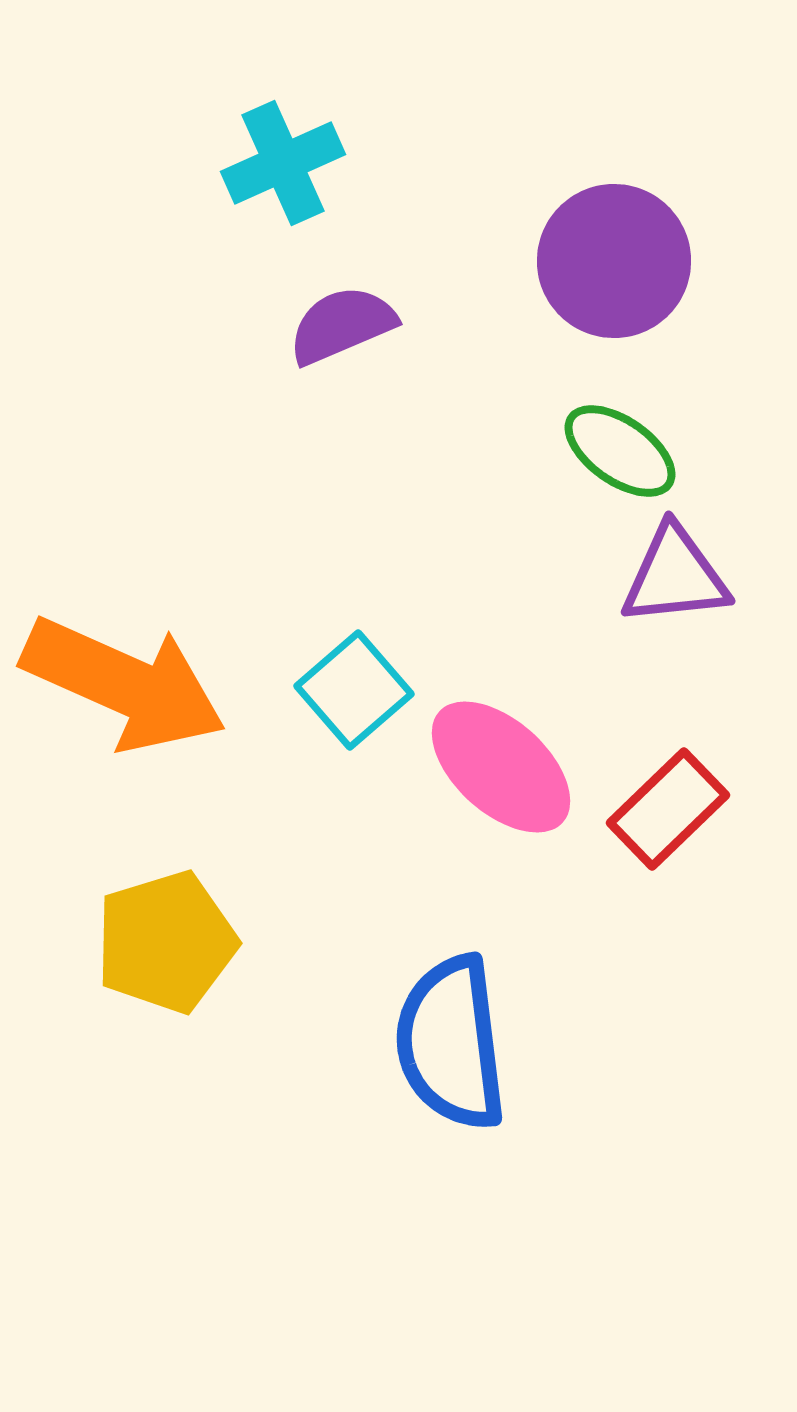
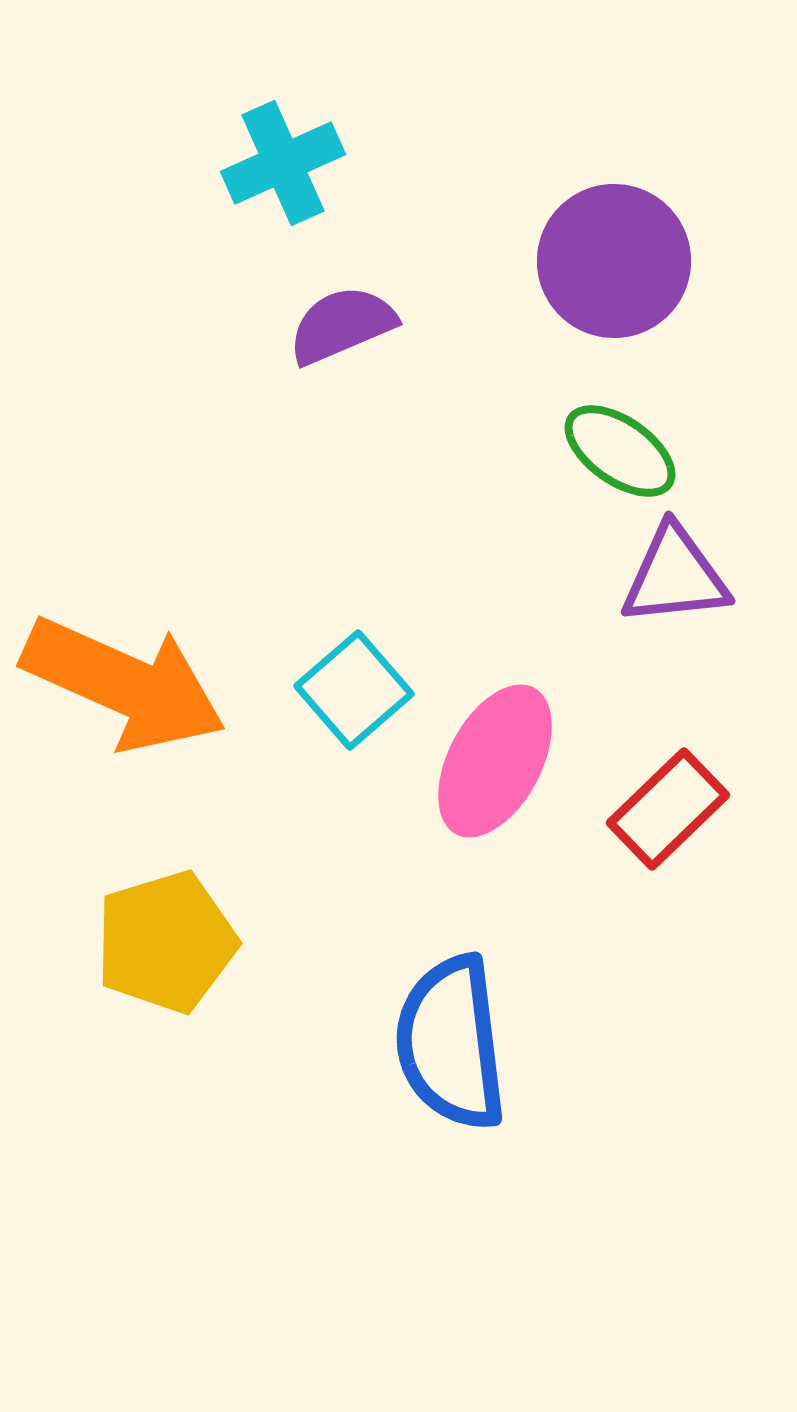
pink ellipse: moved 6 px left, 6 px up; rotated 76 degrees clockwise
